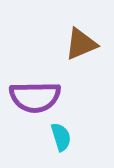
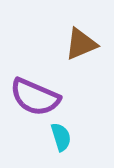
purple semicircle: rotated 24 degrees clockwise
